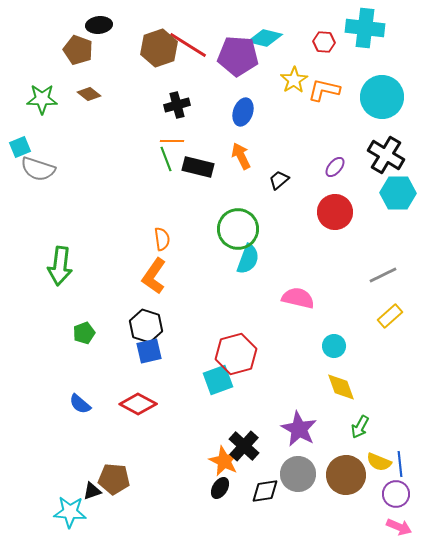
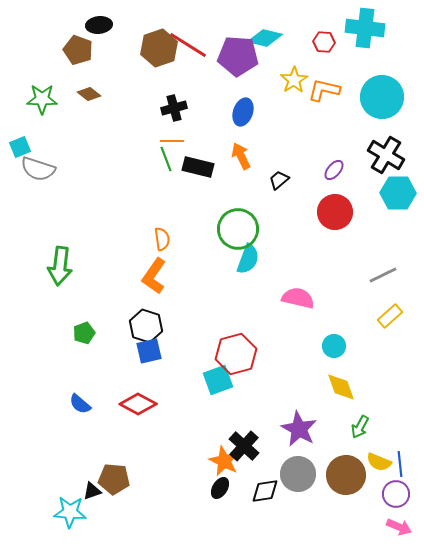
black cross at (177, 105): moved 3 px left, 3 px down
purple ellipse at (335, 167): moved 1 px left, 3 px down
